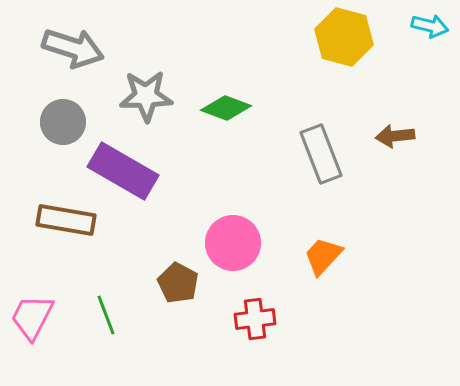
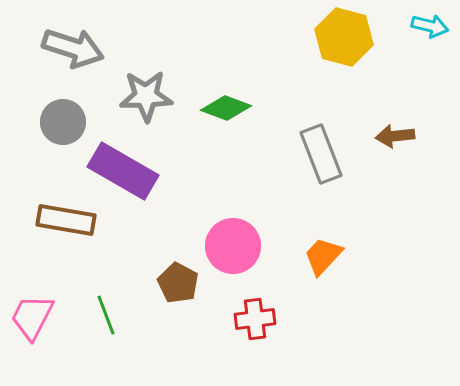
pink circle: moved 3 px down
